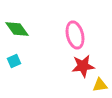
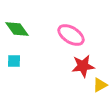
pink ellipse: moved 4 px left; rotated 44 degrees counterclockwise
cyan square: rotated 24 degrees clockwise
yellow triangle: rotated 21 degrees counterclockwise
